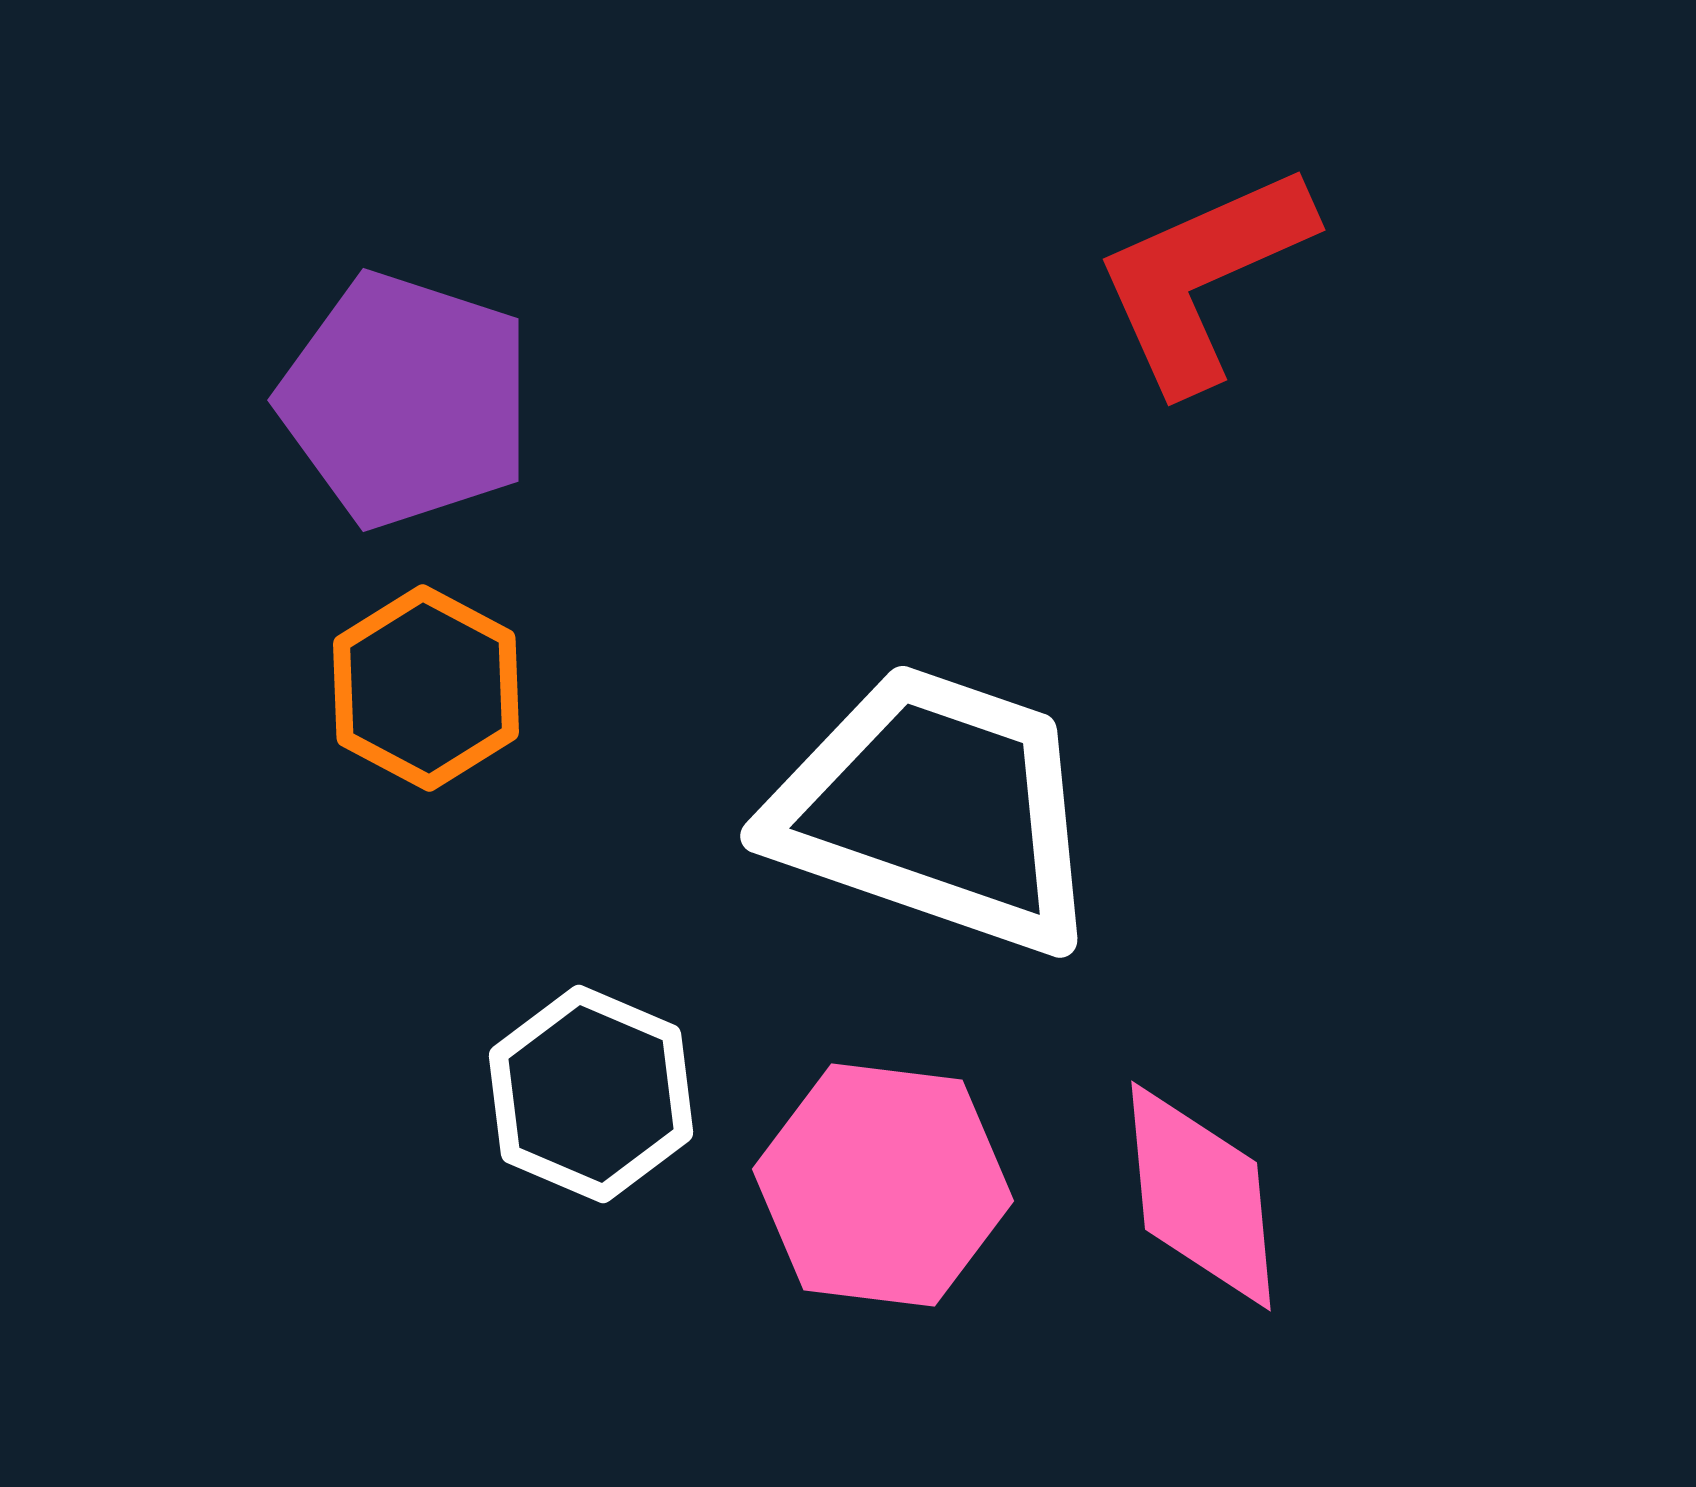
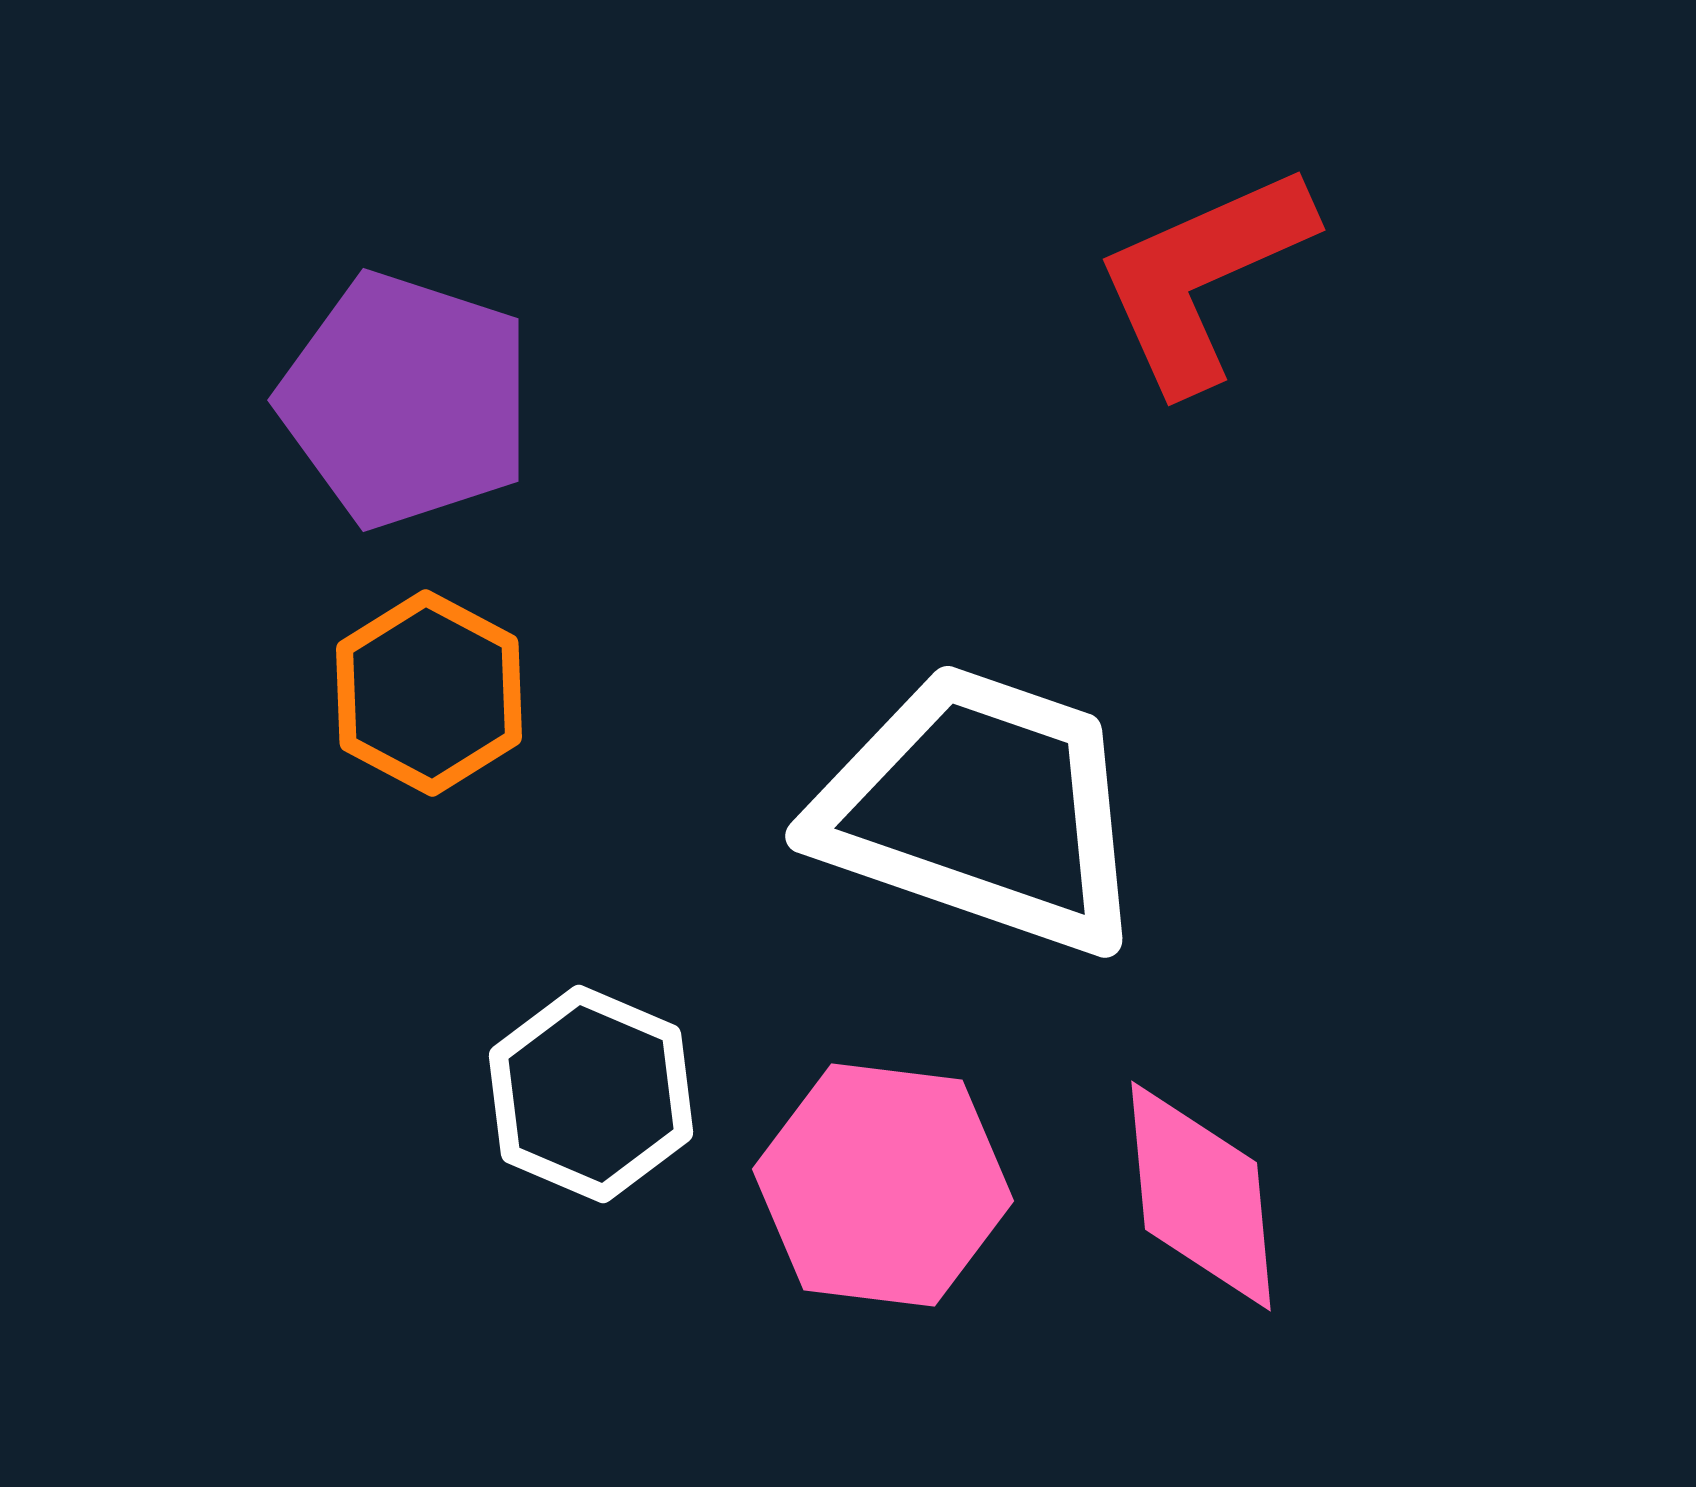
orange hexagon: moved 3 px right, 5 px down
white trapezoid: moved 45 px right
